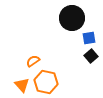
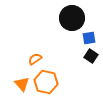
black square: rotated 16 degrees counterclockwise
orange semicircle: moved 2 px right, 2 px up
orange triangle: moved 1 px up
